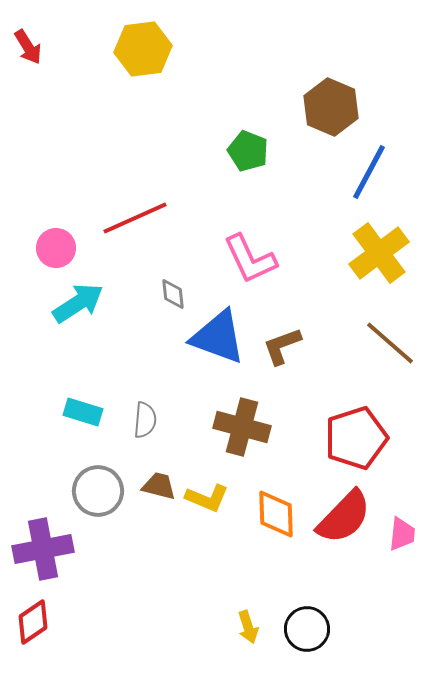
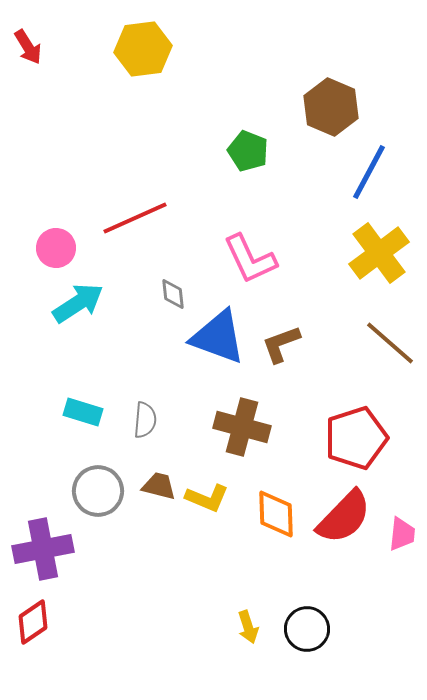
brown L-shape: moved 1 px left, 2 px up
